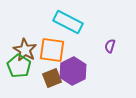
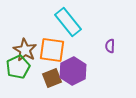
cyan rectangle: rotated 24 degrees clockwise
purple semicircle: rotated 16 degrees counterclockwise
green pentagon: moved 1 px left, 1 px down; rotated 15 degrees clockwise
